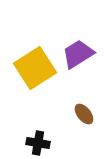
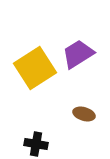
brown ellipse: rotated 35 degrees counterclockwise
black cross: moved 2 px left, 1 px down
